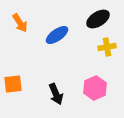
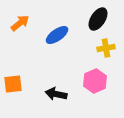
black ellipse: rotated 25 degrees counterclockwise
orange arrow: rotated 96 degrees counterclockwise
yellow cross: moved 1 px left, 1 px down
pink hexagon: moved 7 px up
black arrow: rotated 125 degrees clockwise
